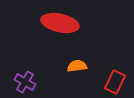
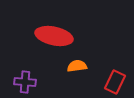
red ellipse: moved 6 px left, 13 px down
purple cross: rotated 25 degrees counterclockwise
